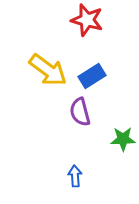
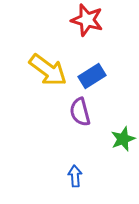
green star: rotated 20 degrees counterclockwise
